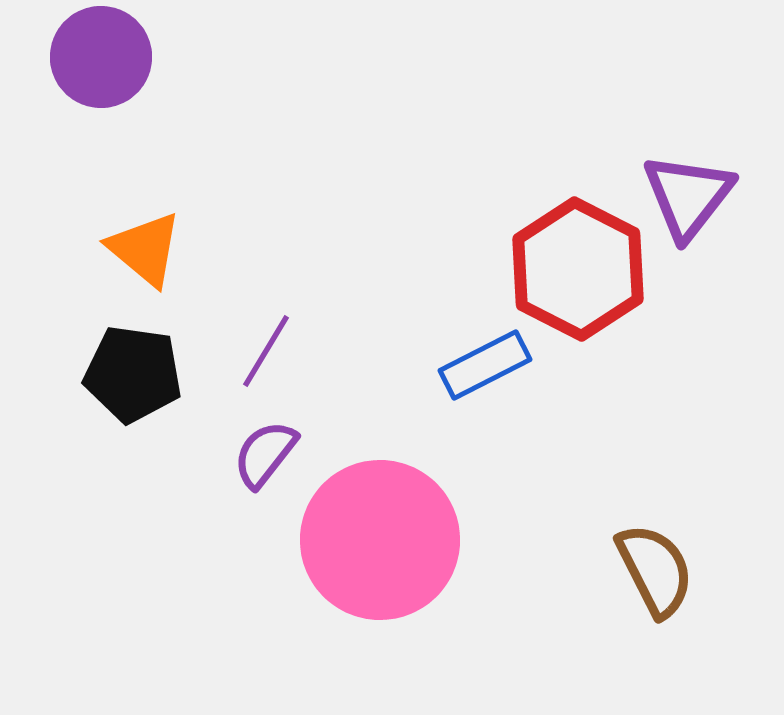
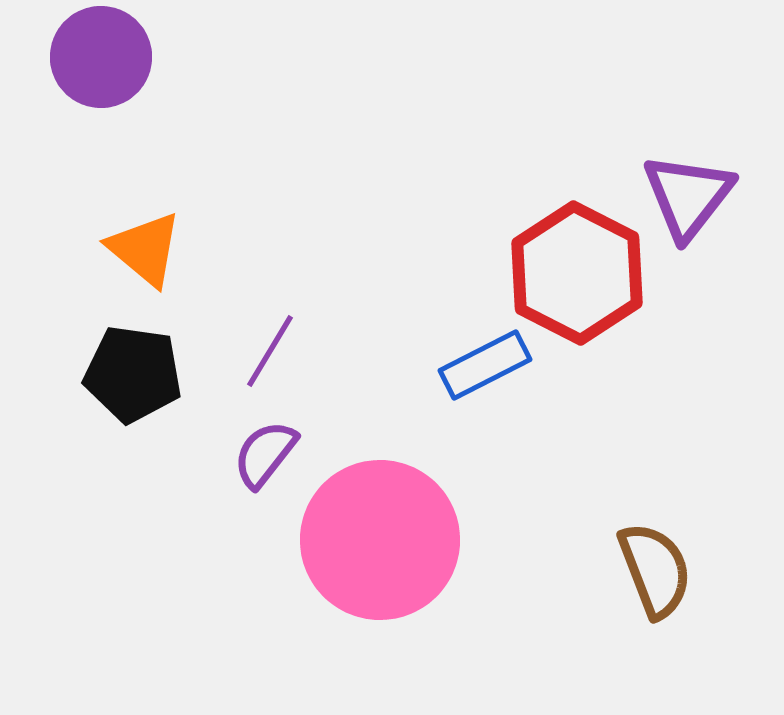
red hexagon: moved 1 px left, 4 px down
purple line: moved 4 px right
brown semicircle: rotated 6 degrees clockwise
